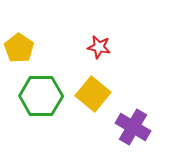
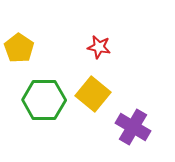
green hexagon: moved 3 px right, 4 px down
